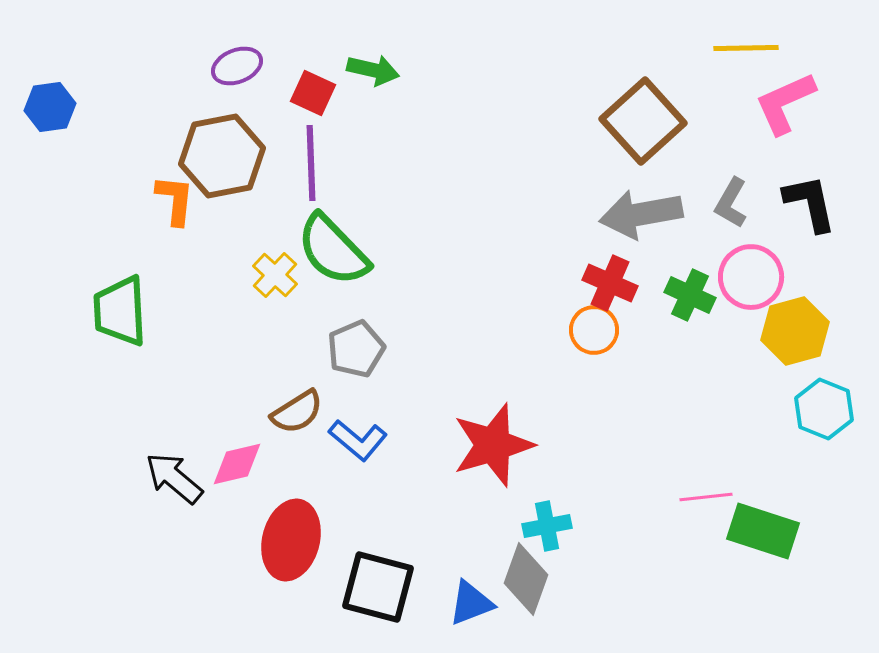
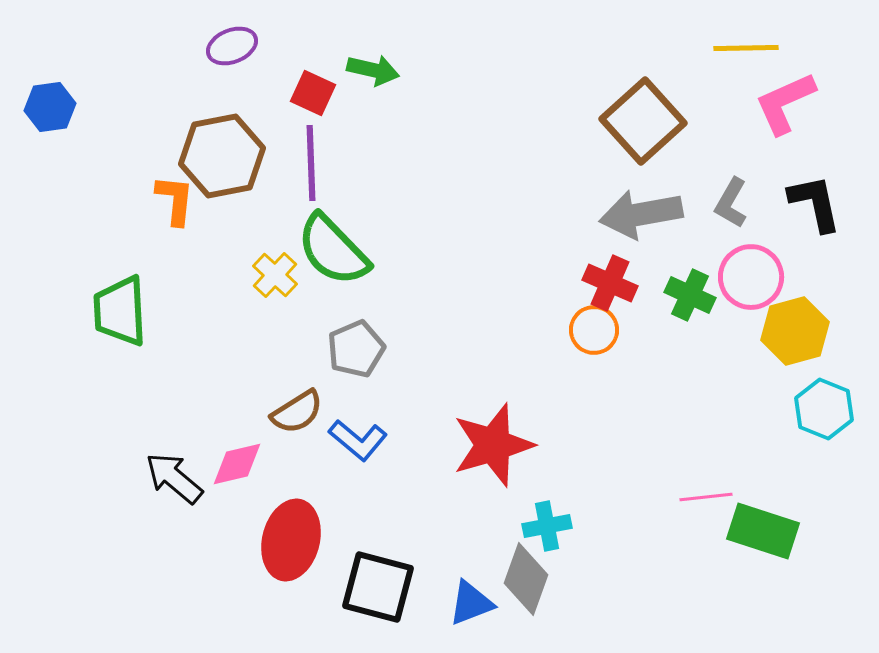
purple ellipse: moved 5 px left, 20 px up
black L-shape: moved 5 px right
